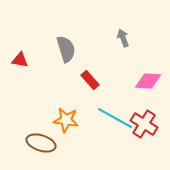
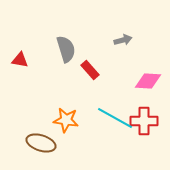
gray arrow: moved 2 px down; rotated 96 degrees clockwise
red rectangle: moved 10 px up
red cross: moved 3 px up; rotated 32 degrees counterclockwise
